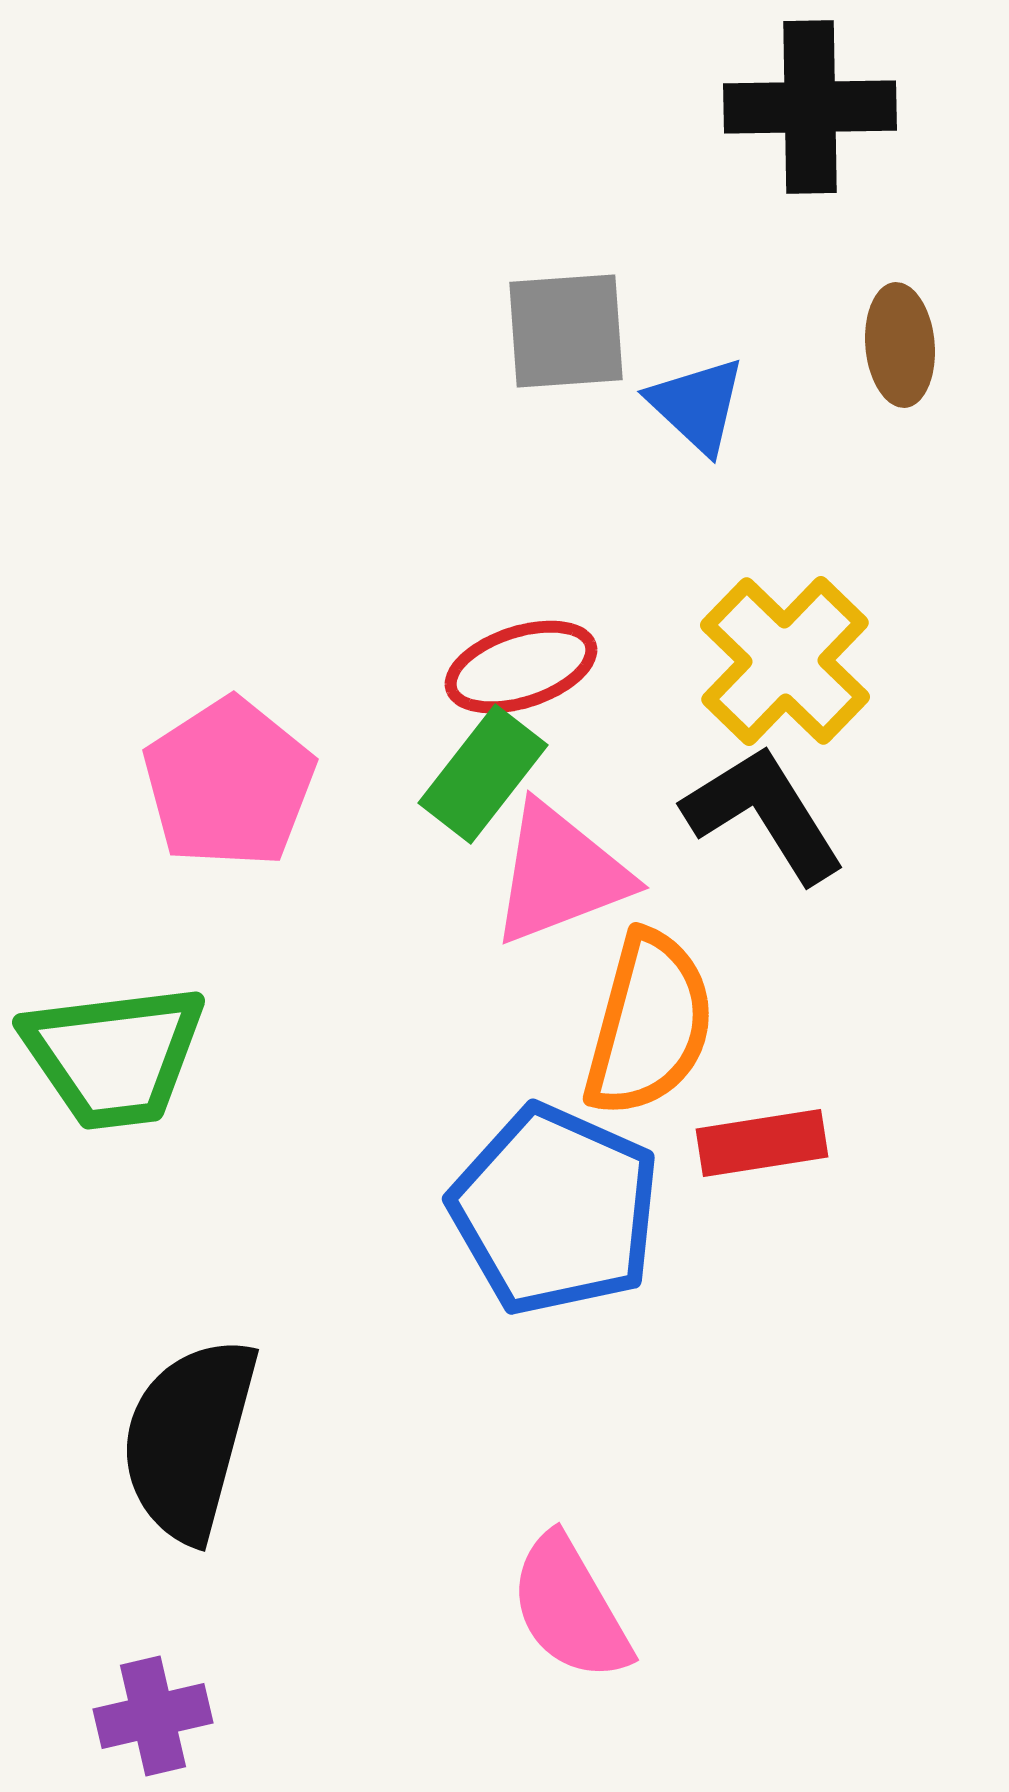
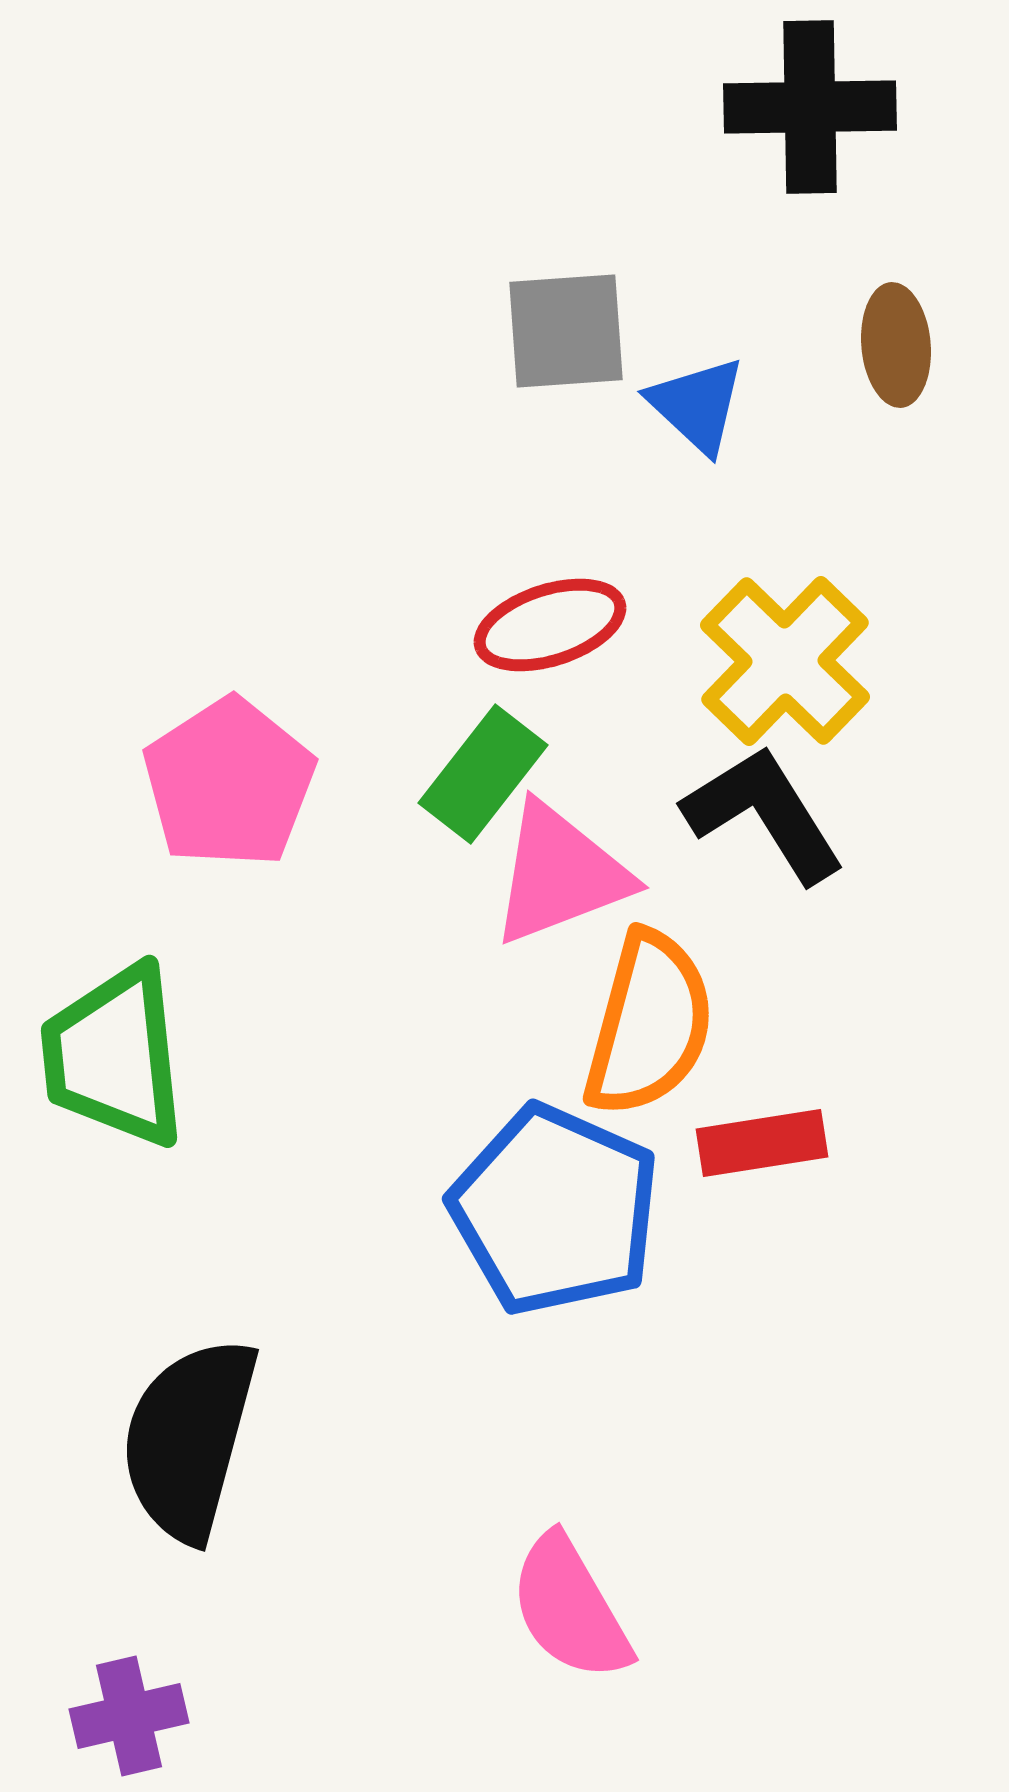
brown ellipse: moved 4 px left
red ellipse: moved 29 px right, 42 px up
green trapezoid: rotated 91 degrees clockwise
purple cross: moved 24 px left
